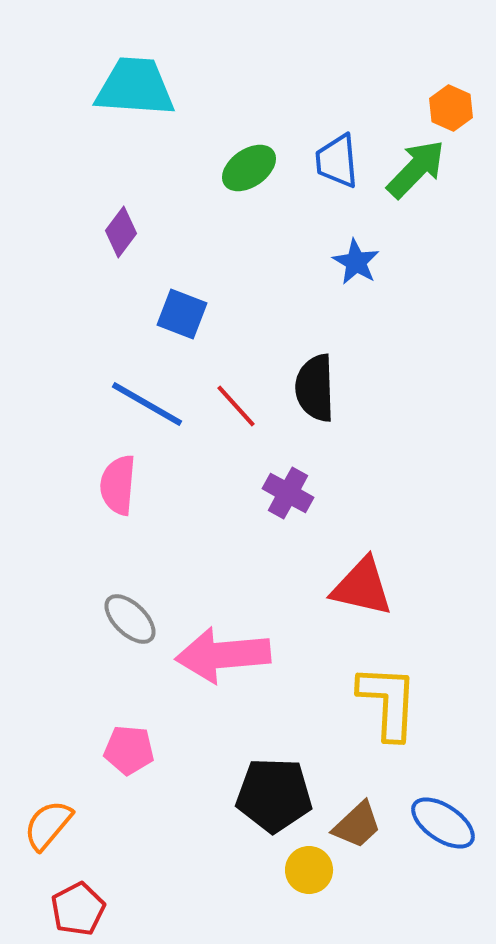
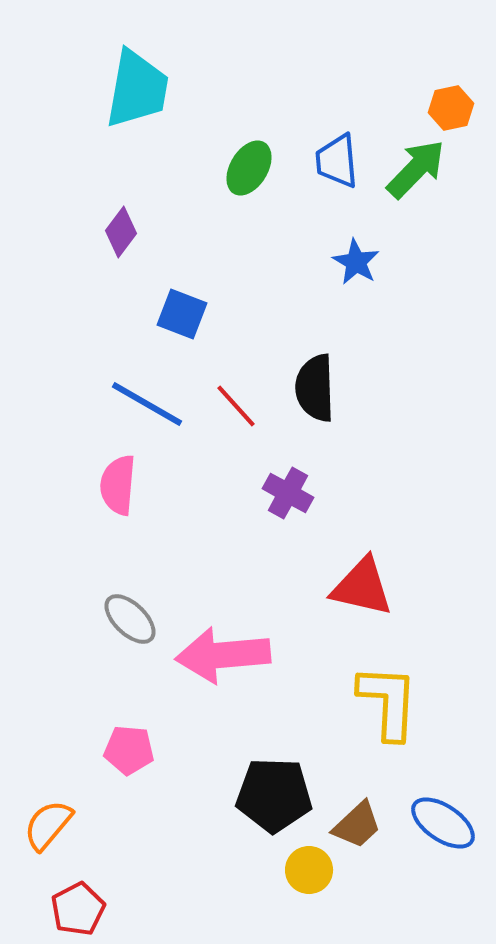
cyan trapezoid: moved 2 px right, 2 px down; rotated 96 degrees clockwise
orange hexagon: rotated 24 degrees clockwise
green ellipse: rotated 24 degrees counterclockwise
